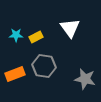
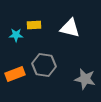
white triangle: rotated 40 degrees counterclockwise
yellow rectangle: moved 2 px left, 12 px up; rotated 24 degrees clockwise
gray hexagon: moved 1 px up
